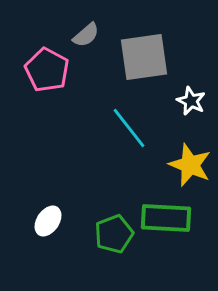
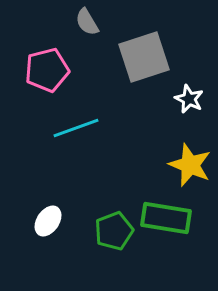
gray semicircle: moved 1 px right, 13 px up; rotated 100 degrees clockwise
gray square: rotated 10 degrees counterclockwise
pink pentagon: rotated 30 degrees clockwise
white star: moved 2 px left, 2 px up
cyan line: moved 53 px left; rotated 72 degrees counterclockwise
green rectangle: rotated 6 degrees clockwise
green pentagon: moved 3 px up
